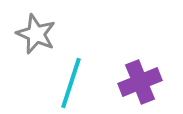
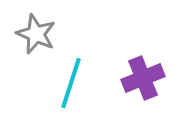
purple cross: moved 3 px right, 4 px up
